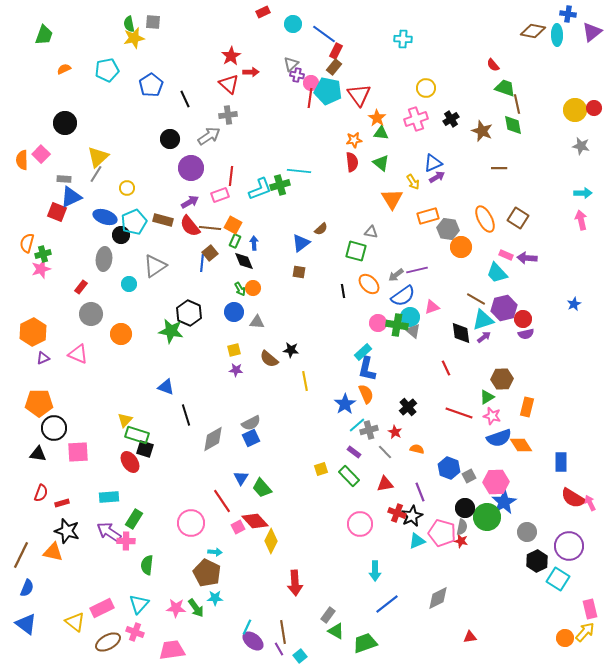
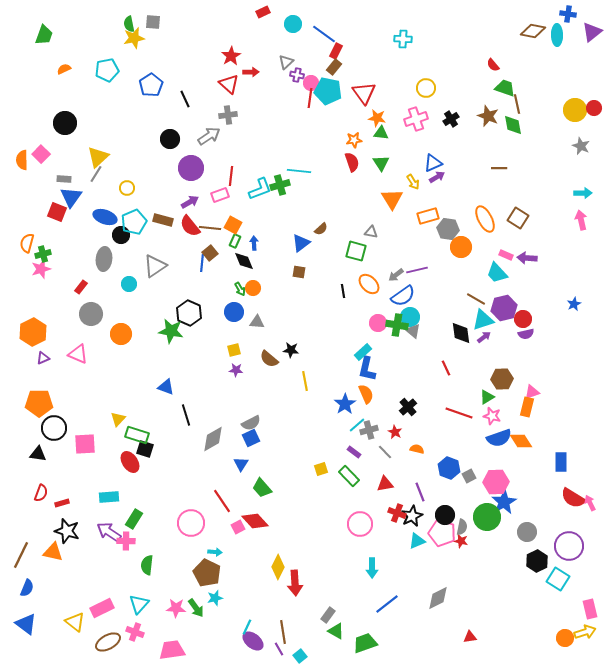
gray triangle at (291, 64): moved 5 px left, 2 px up
red triangle at (359, 95): moved 5 px right, 2 px up
orange star at (377, 118): rotated 24 degrees counterclockwise
brown star at (482, 131): moved 6 px right, 15 px up
gray star at (581, 146): rotated 12 degrees clockwise
red semicircle at (352, 162): rotated 12 degrees counterclockwise
green triangle at (381, 163): rotated 18 degrees clockwise
blue triangle at (71, 197): rotated 30 degrees counterclockwise
pink triangle at (432, 307): moved 100 px right, 85 px down
yellow triangle at (125, 420): moved 7 px left, 1 px up
orange diamond at (521, 445): moved 4 px up
pink square at (78, 452): moved 7 px right, 8 px up
blue triangle at (241, 478): moved 14 px up
black circle at (465, 508): moved 20 px left, 7 px down
yellow diamond at (271, 541): moved 7 px right, 26 px down
cyan arrow at (375, 571): moved 3 px left, 3 px up
cyan star at (215, 598): rotated 14 degrees counterclockwise
yellow arrow at (585, 632): rotated 30 degrees clockwise
